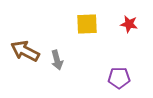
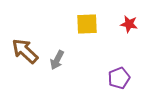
brown arrow: rotated 16 degrees clockwise
gray arrow: rotated 42 degrees clockwise
purple pentagon: rotated 20 degrees counterclockwise
